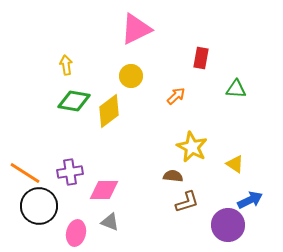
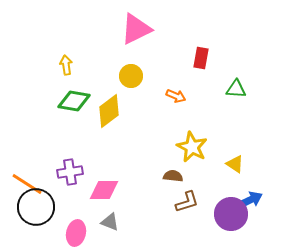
orange arrow: rotated 66 degrees clockwise
orange line: moved 2 px right, 11 px down
black circle: moved 3 px left, 1 px down
purple circle: moved 3 px right, 11 px up
